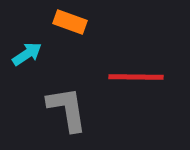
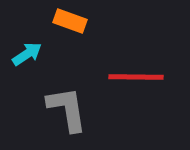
orange rectangle: moved 1 px up
